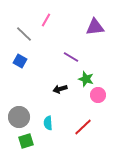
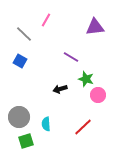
cyan semicircle: moved 2 px left, 1 px down
